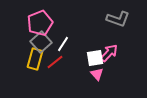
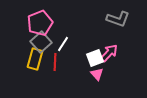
white square: rotated 12 degrees counterclockwise
red line: rotated 48 degrees counterclockwise
